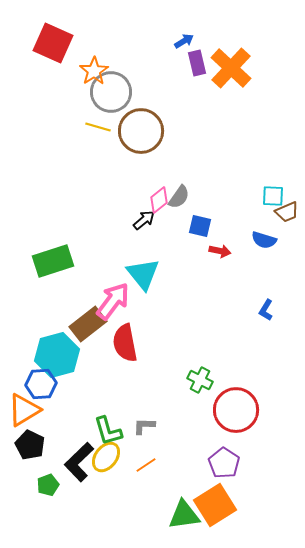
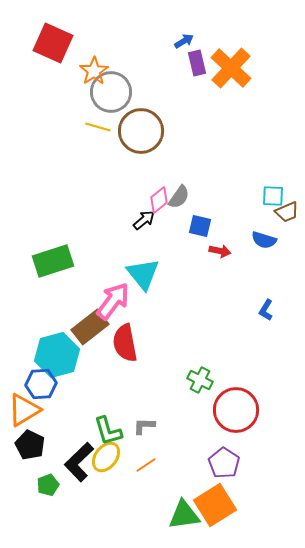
brown rectangle: moved 2 px right, 3 px down
